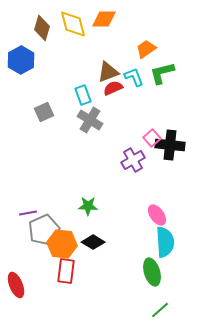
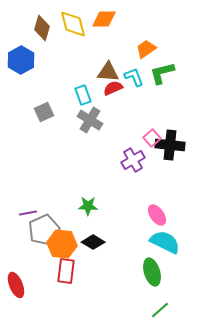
brown triangle: rotated 25 degrees clockwise
cyan semicircle: rotated 60 degrees counterclockwise
